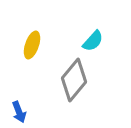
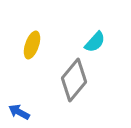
cyan semicircle: moved 2 px right, 1 px down
blue arrow: rotated 140 degrees clockwise
